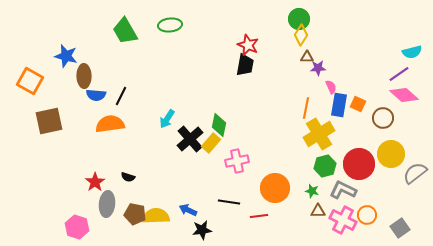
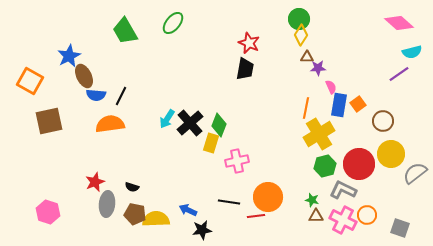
green ellipse at (170, 25): moved 3 px right, 2 px up; rotated 45 degrees counterclockwise
red star at (248, 45): moved 1 px right, 2 px up
blue star at (66, 56): moved 3 px right; rotated 30 degrees clockwise
black trapezoid at (245, 65): moved 4 px down
brown ellipse at (84, 76): rotated 25 degrees counterclockwise
pink diamond at (404, 95): moved 5 px left, 72 px up
orange square at (358, 104): rotated 28 degrees clockwise
brown circle at (383, 118): moved 3 px down
green diamond at (219, 125): rotated 10 degrees clockwise
black cross at (190, 139): moved 16 px up
yellow rectangle at (211, 143): rotated 24 degrees counterclockwise
black semicircle at (128, 177): moved 4 px right, 10 px down
red star at (95, 182): rotated 12 degrees clockwise
orange circle at (275, 188): moved 7 px left, 9 px down
green star at (312, 191): moved 9 px down
brown triangle at (318, 211): moved 2 px left, 5 px down
yellow semicircle at (156, 216): moved 3 px down
red line at (259, 216): moved 3 px left
pink hexagon at (77, 227): moved 29 px left, 15 px up
gray square at (400, 228): rotated 36 degrees counterclockwise
